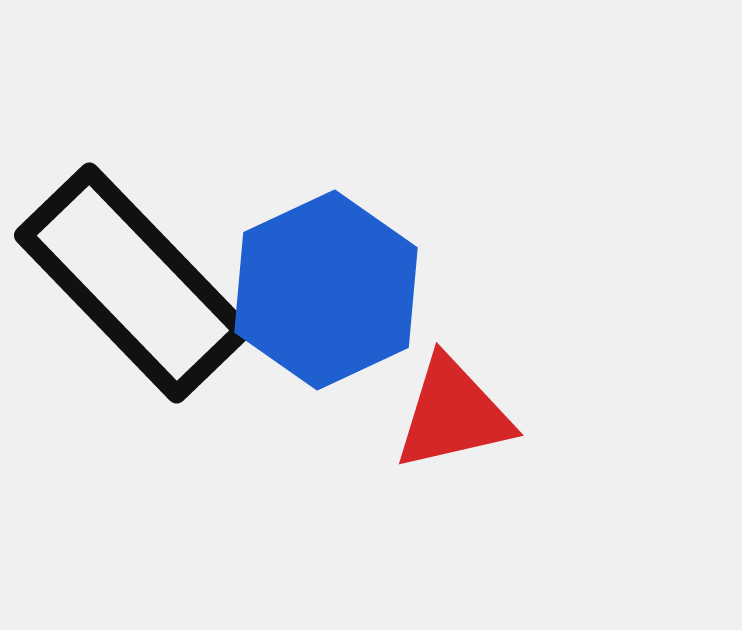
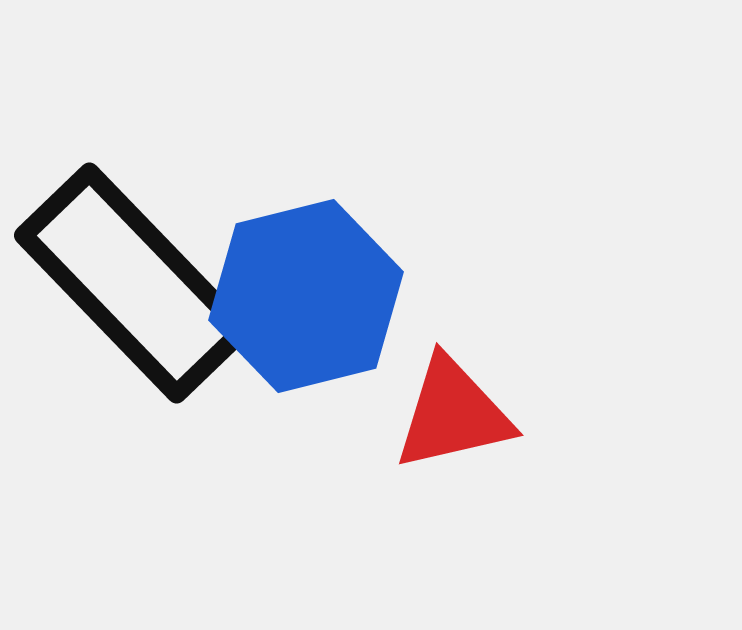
blue hexagon: moved 20 px left, 6 px down; rotated 11 degrees clockwise
